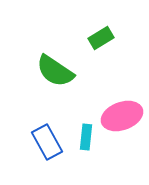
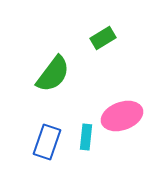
green rectangle: moved 2 px right
green semicircle: moved 2 px left, 3 px down; rotated 87 degrees counterclockwise
blue rectangle: rotated 48 degrees clockwise
